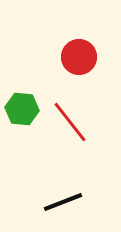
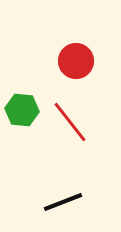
red circle: moved 3 px left, 4 px down
green hexagon: moved 1 px down
